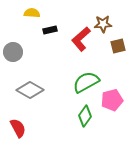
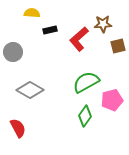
red L-shape: moved 2 px left
